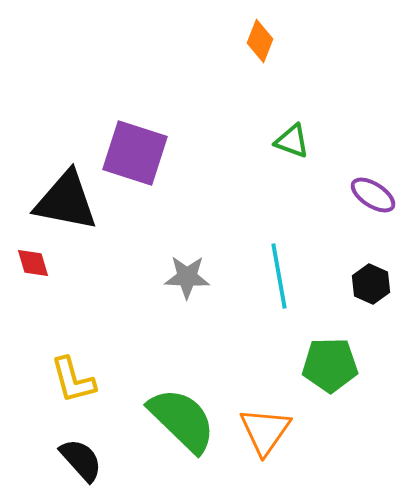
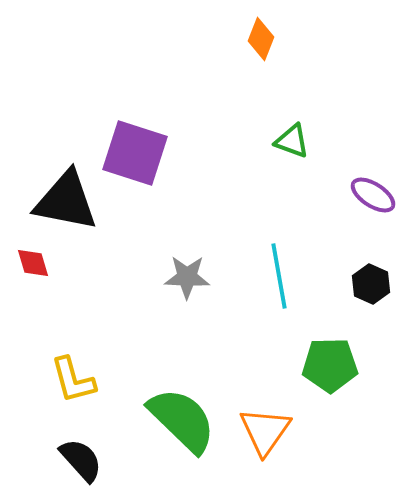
orange diamond: moved 1 px right, 2 px up
